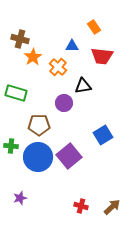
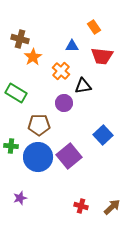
orange cross: moved 3 px right, 4 px down
green rectangle: rotated 15 degrees clockwise
blue square: rotated 12 degrees counterclockwise
